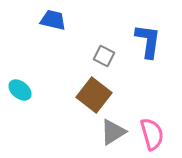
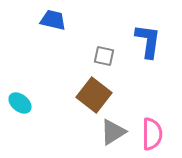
gray square: rotated 15 degrees counterclockwise
cyan ellipse: moved 13 px down
pink semicircle: rotated 16 degrees clockwise
